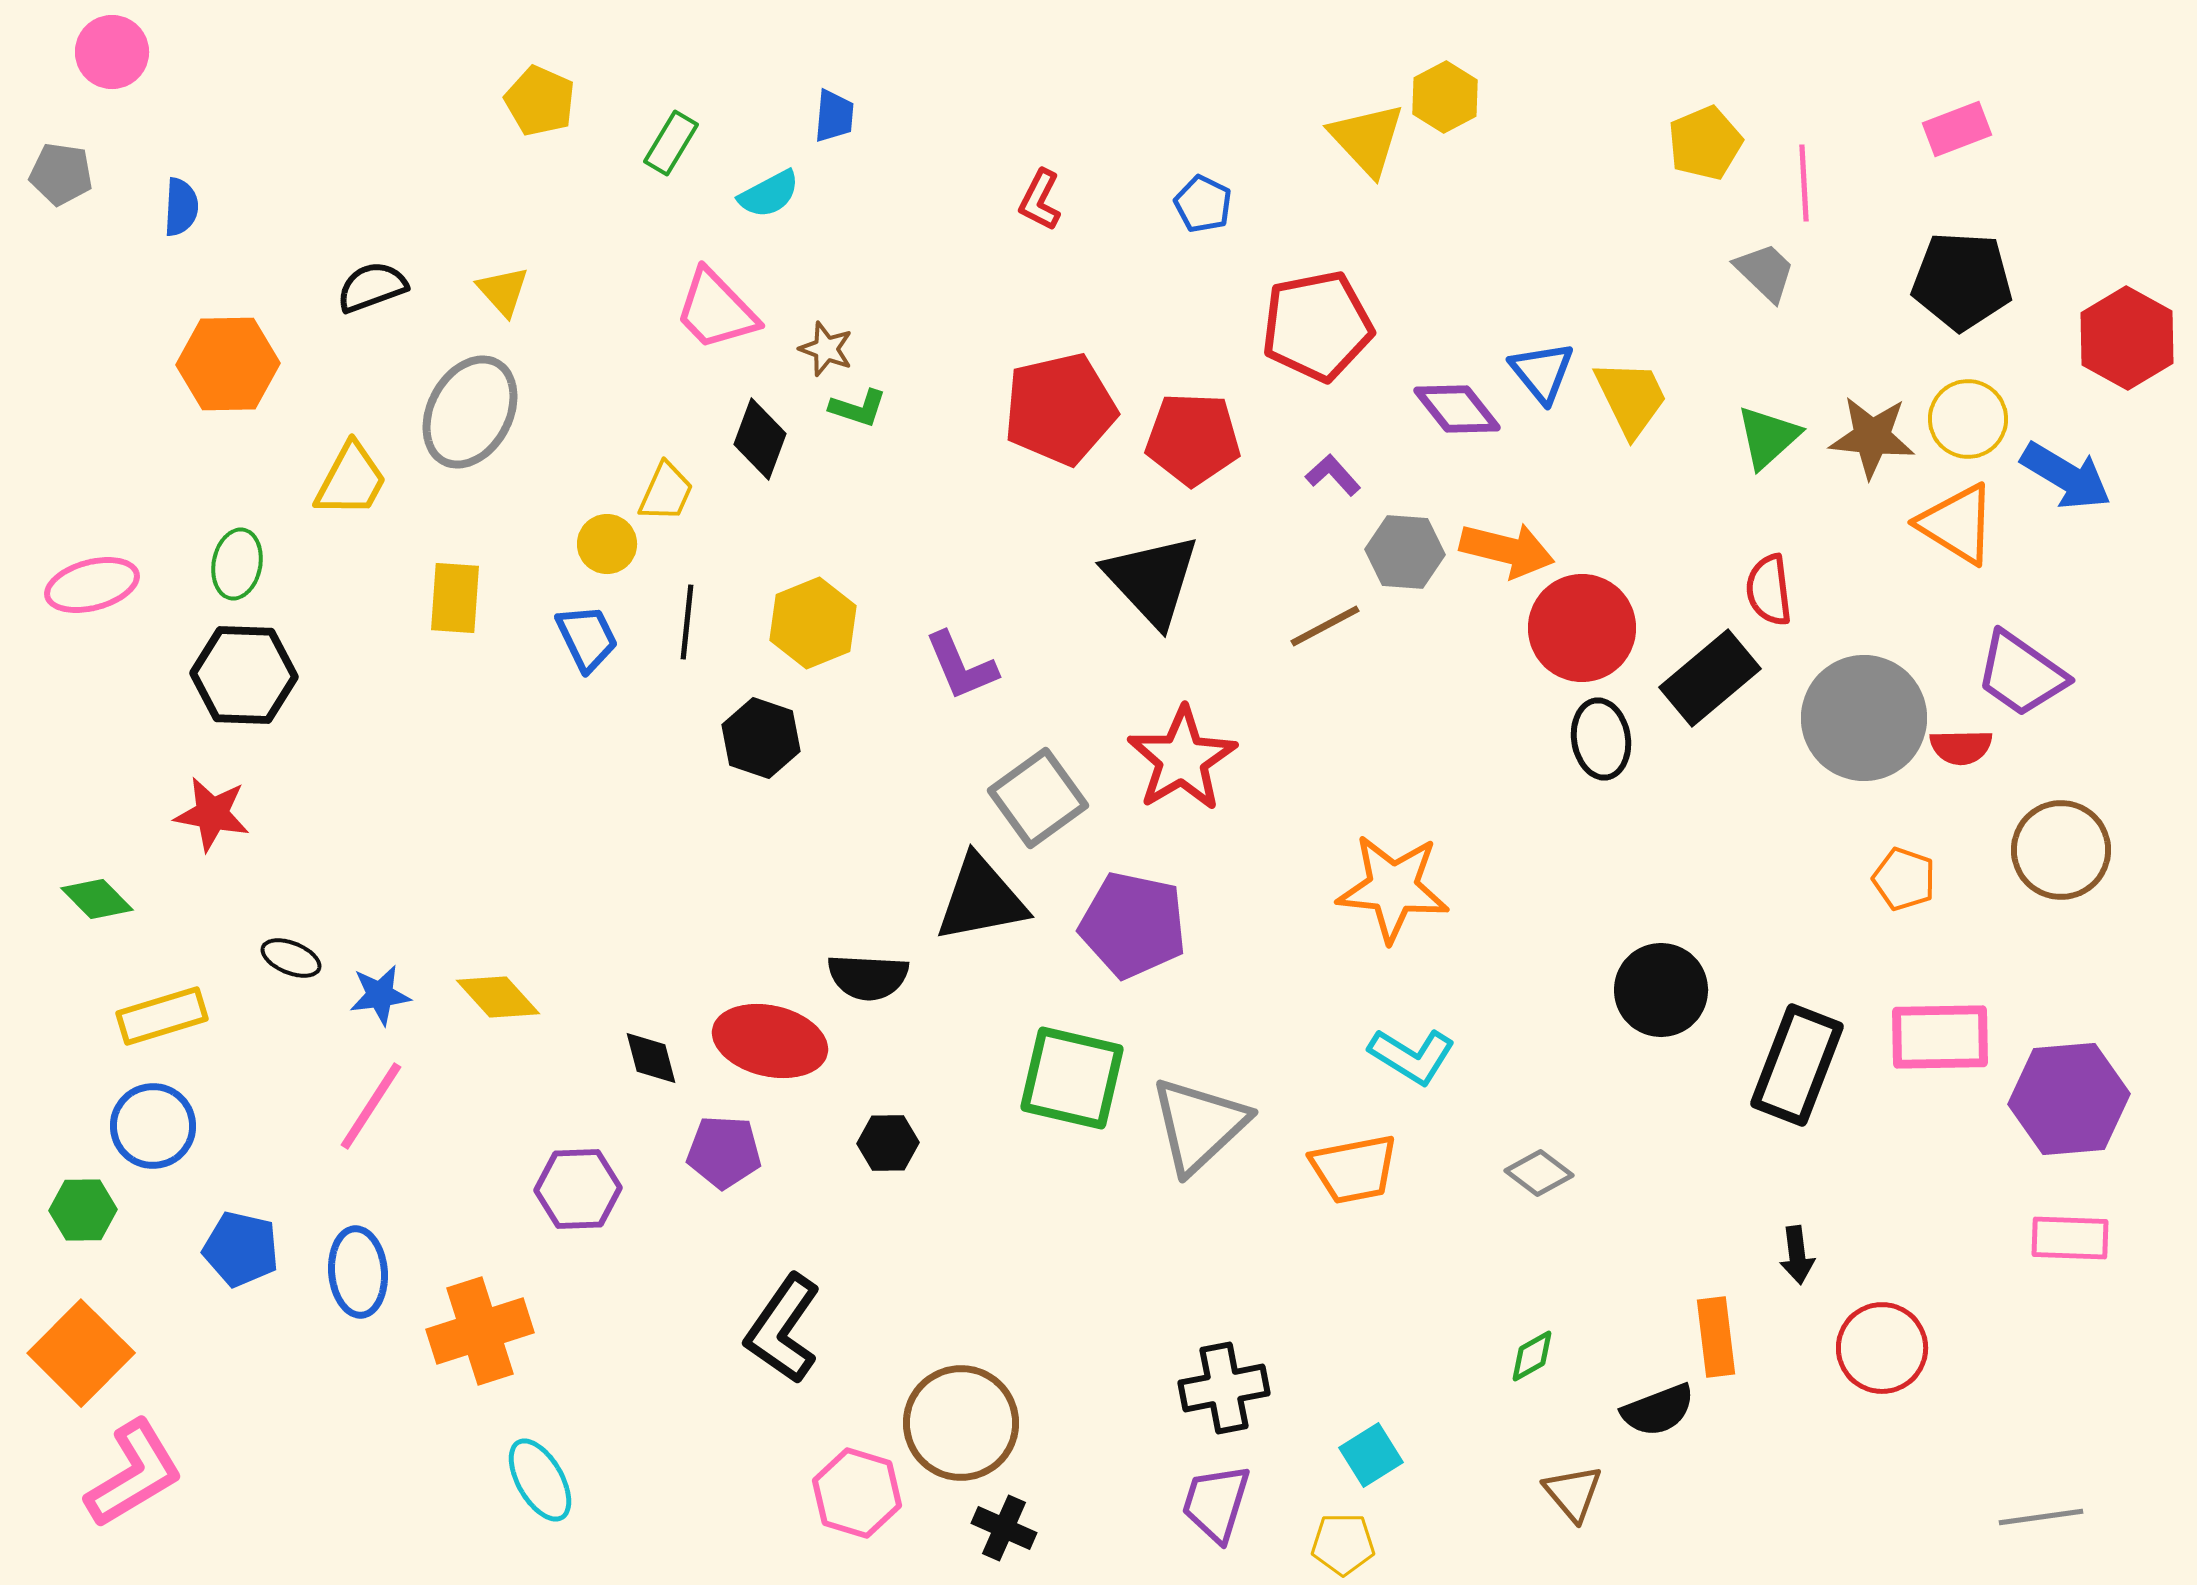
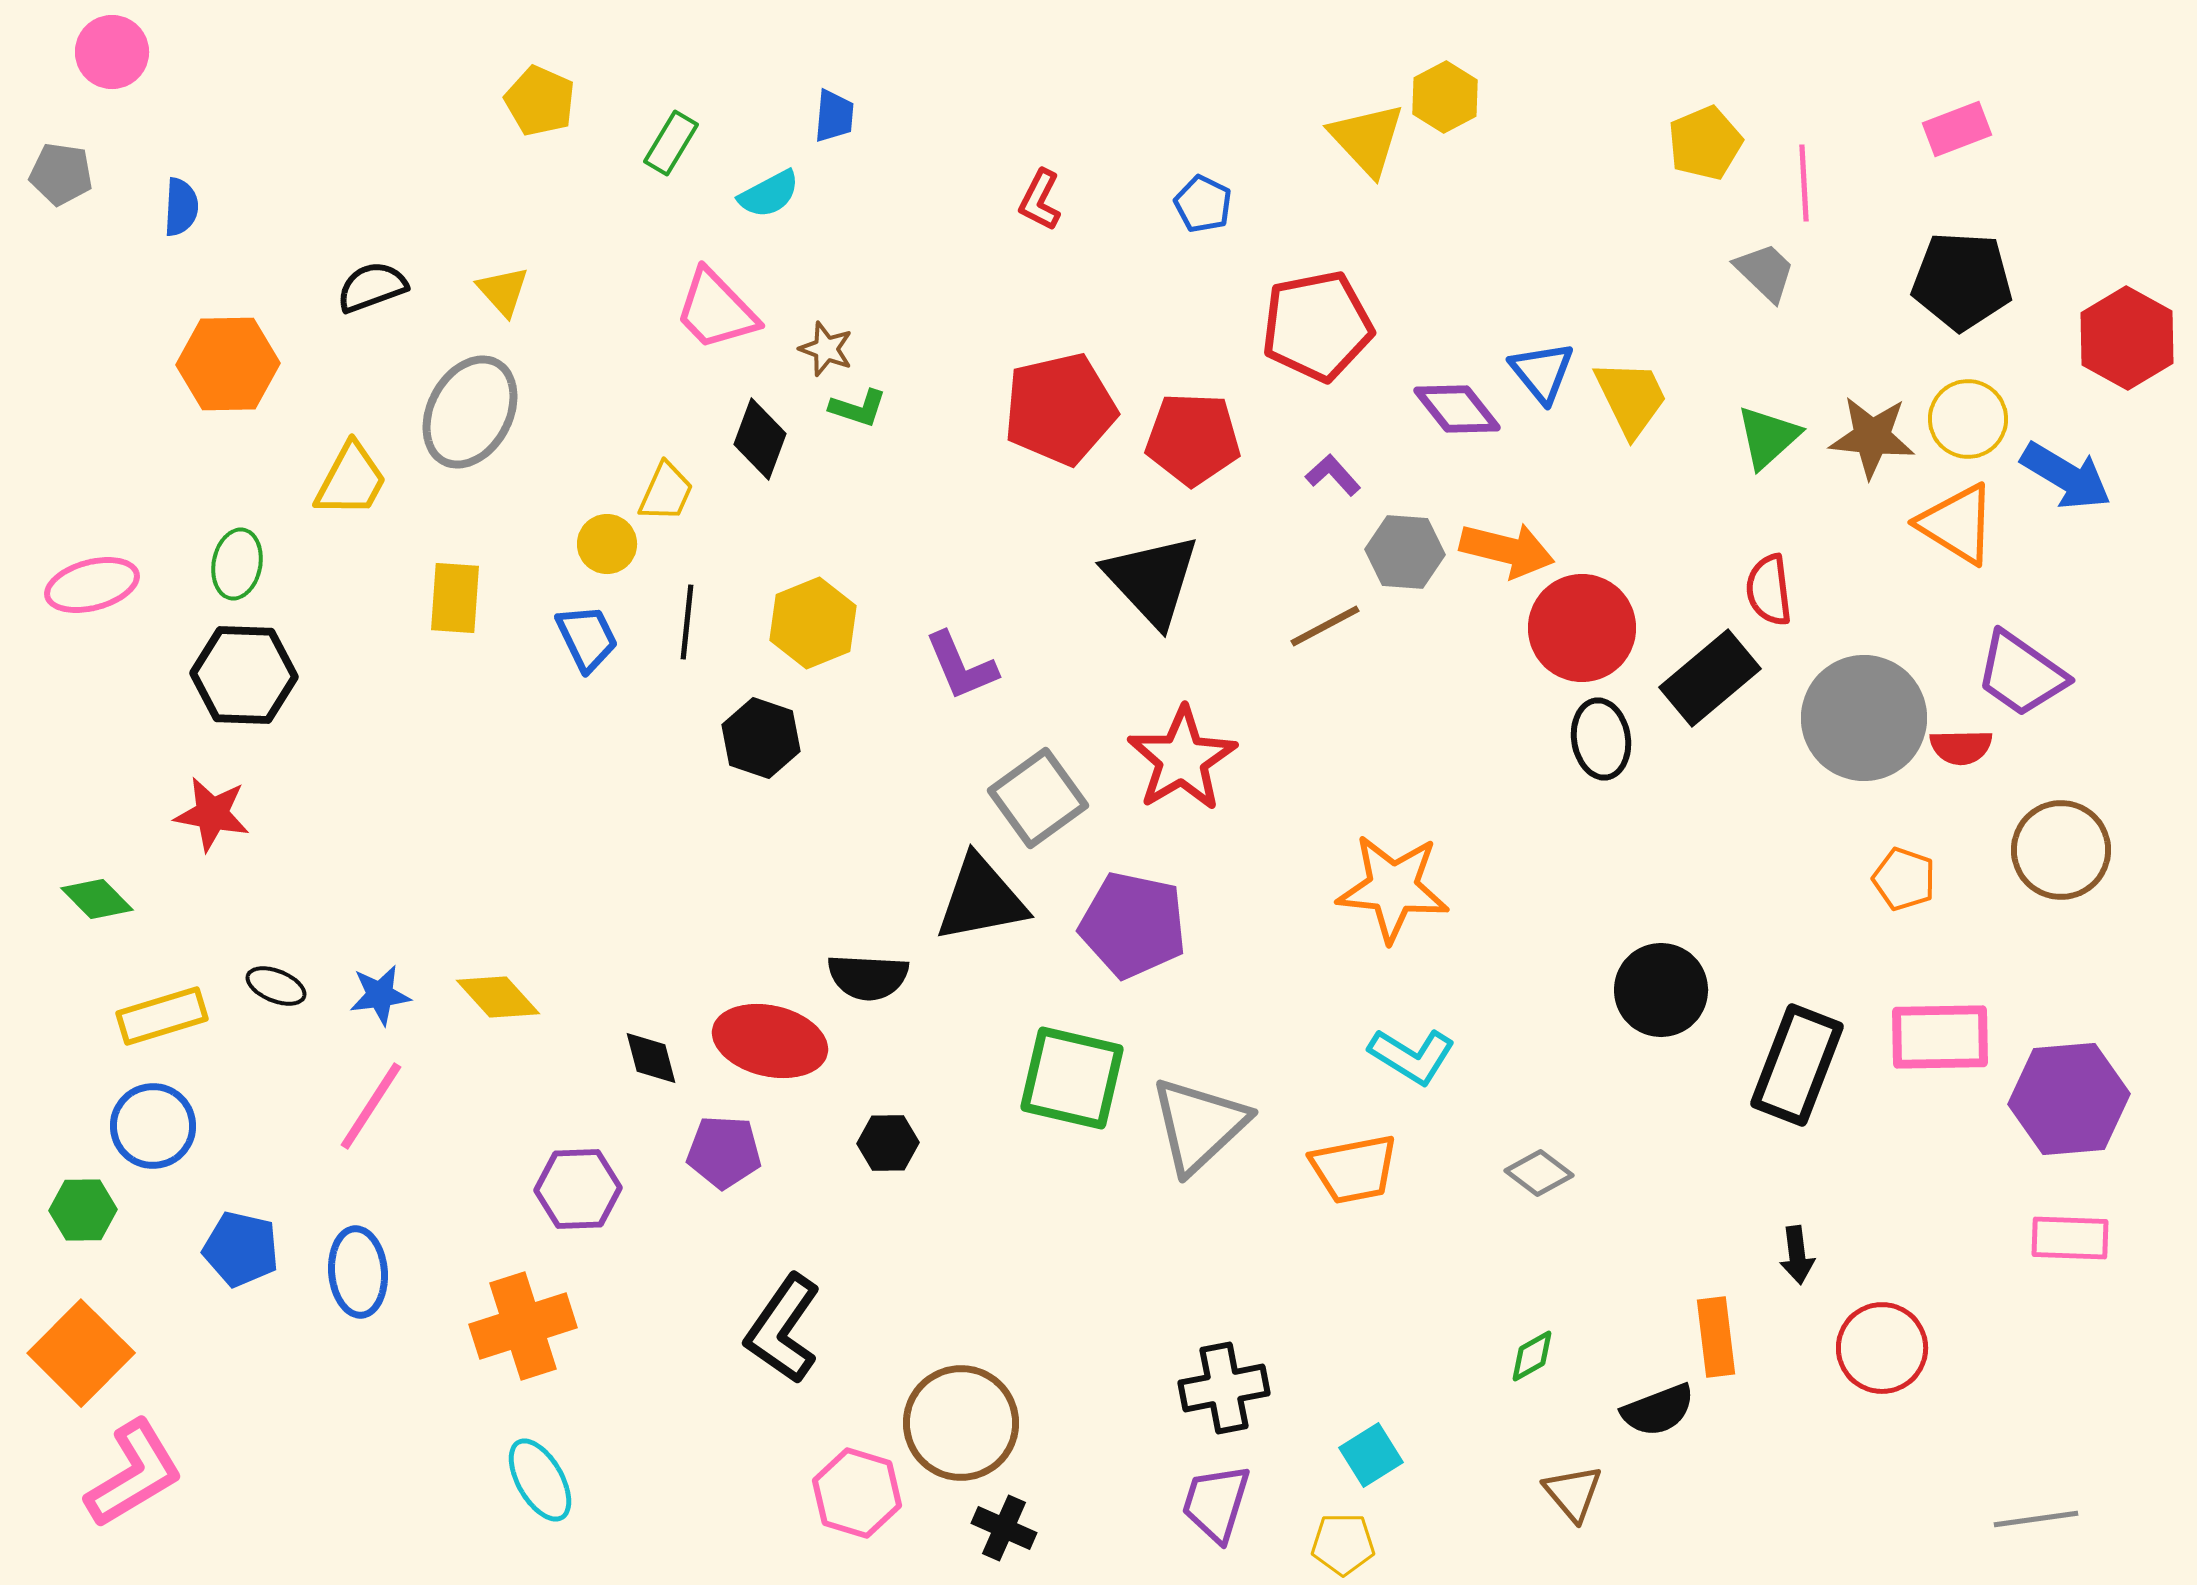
black ellipse at (291, 958): moved 15 px left, 28 px down
orange cross at (480, 1331): moved 43 px right, 5 px up
gray line at (2041, 1517): moved 5 px left, 2 px down
